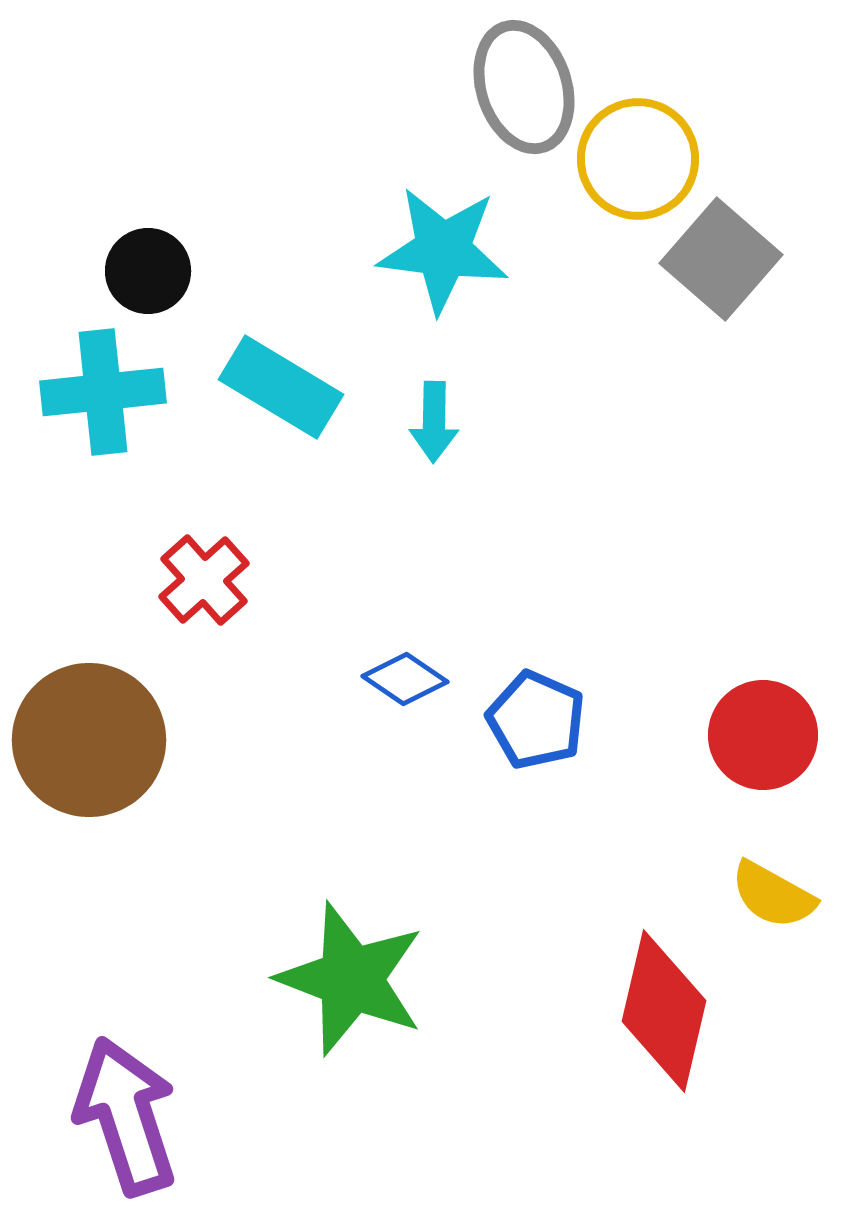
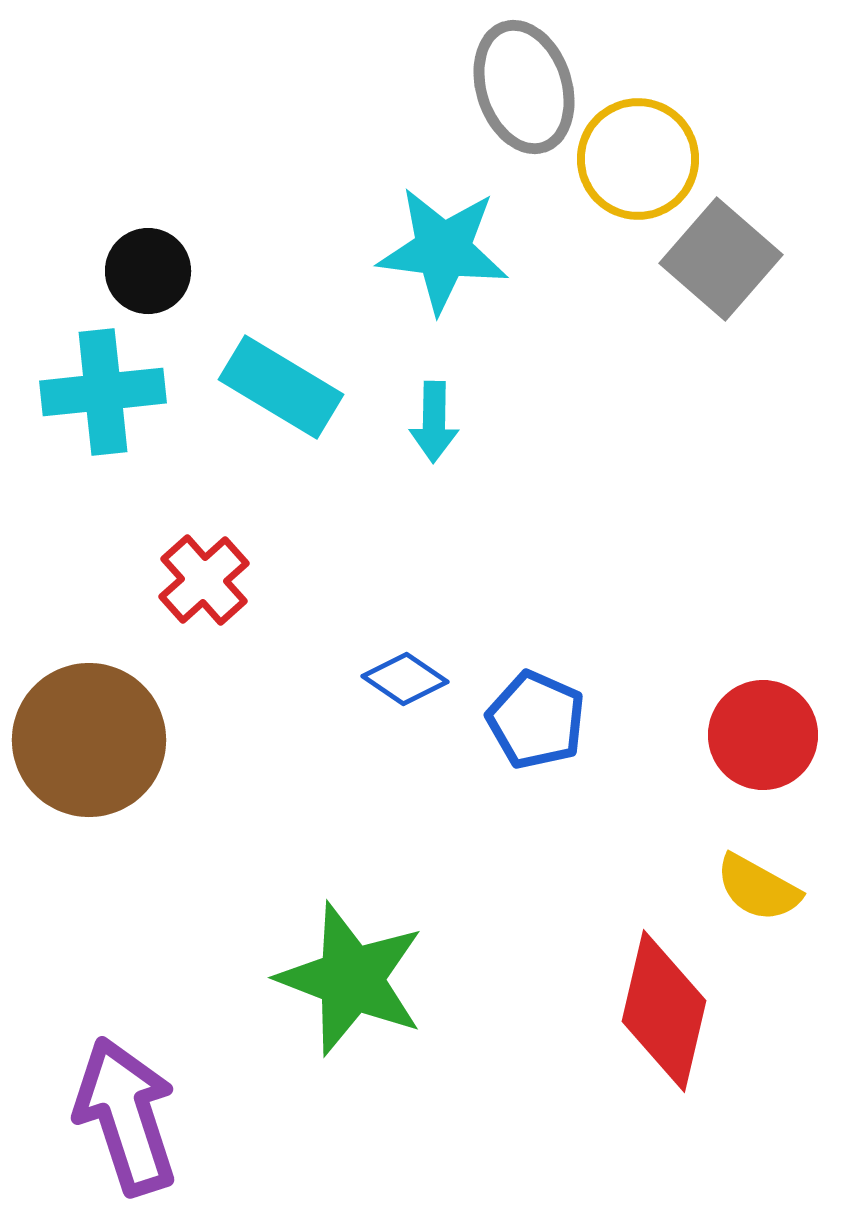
yellow semicircle: moved 15 px left, 7 px up
